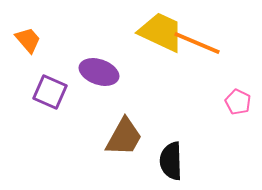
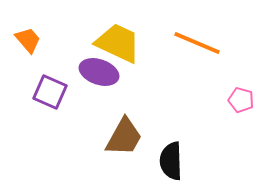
yellow trapezoid: moved 43 px left, 11 px down
pink pentagon: moved 3 px right, 2 px up; rotated 10 degrees counterclockwise
